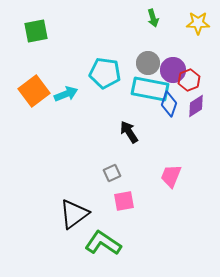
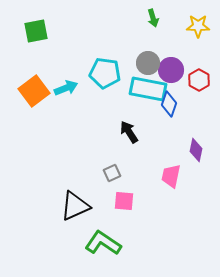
yellow star: moved 3 px down
purple circle: moved 2 px left
red hexagon: moved 10 px right; rotated 10 degrees counterclockwise
cyan rectangle: moved 2 px left
cyan arrow: moved 6 px up
purple diamond: moved 44 px down; rotated 45 degrees counterclockwise
pink trapezoid: rotated 10 degrees counterclockwise
pink square: rotated 15 degrees clockwise
black triangle: moved 1 px right, 8 px up; rotated 12 degrees clockwise
